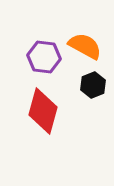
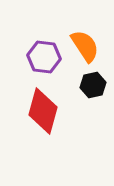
orange semicircle: rotated 28 degrees clockwise
black hexagon: rotated 10 degrees clockwise
